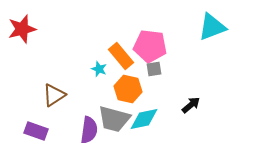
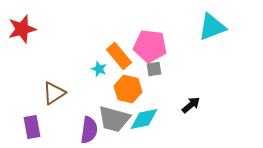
orange rectangle: moved 2 px left
brown triangle: moved 2 px up
purple rectangle: moved 4 px left, 4 px up; rotated 60 degrees clockwise
